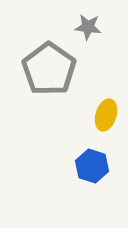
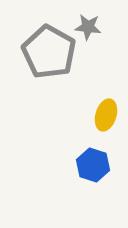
gray pentagon: moved 17 px up; rotated 6 degrees counterclockwise
blue hexagon: moved 1 px right, 1 px up
